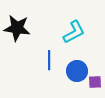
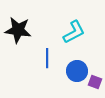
black star: moved 1 px right, 2 px down
blue line: moved 2 px left, 2 px up
purple square: rotated 24 degrees clockwise
